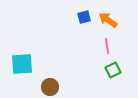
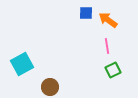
blue square: moved 2 px right, 4 px up; rotated 16 degrees clockwise
cyan square: rotated 25 degrees counterclockwise
